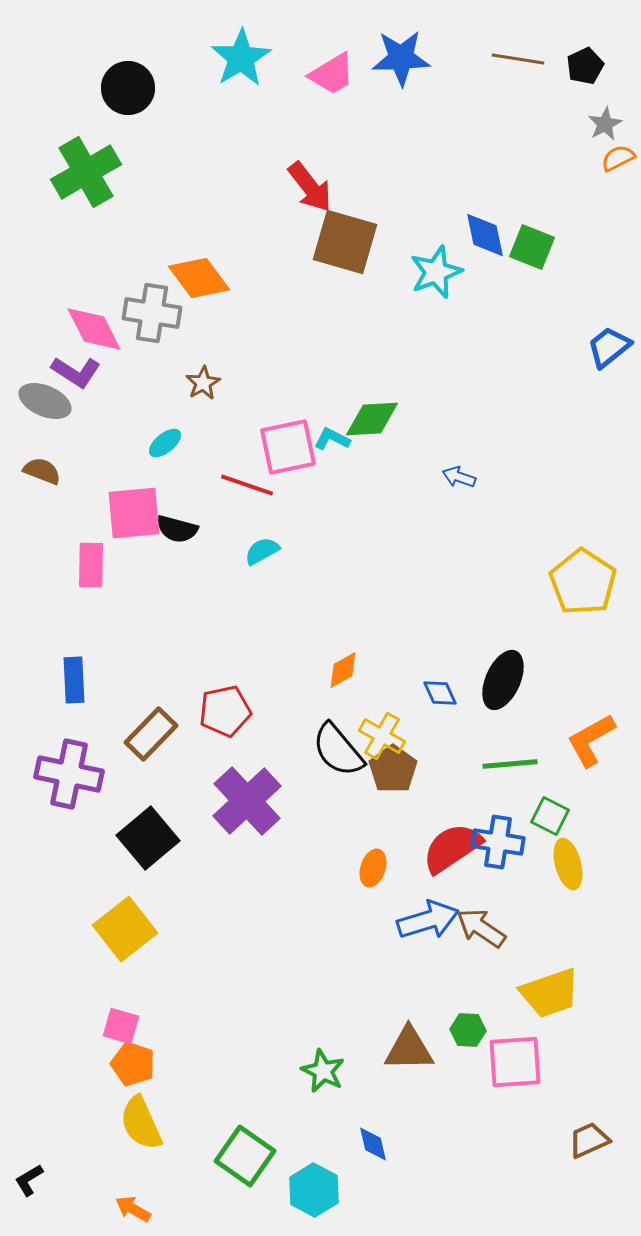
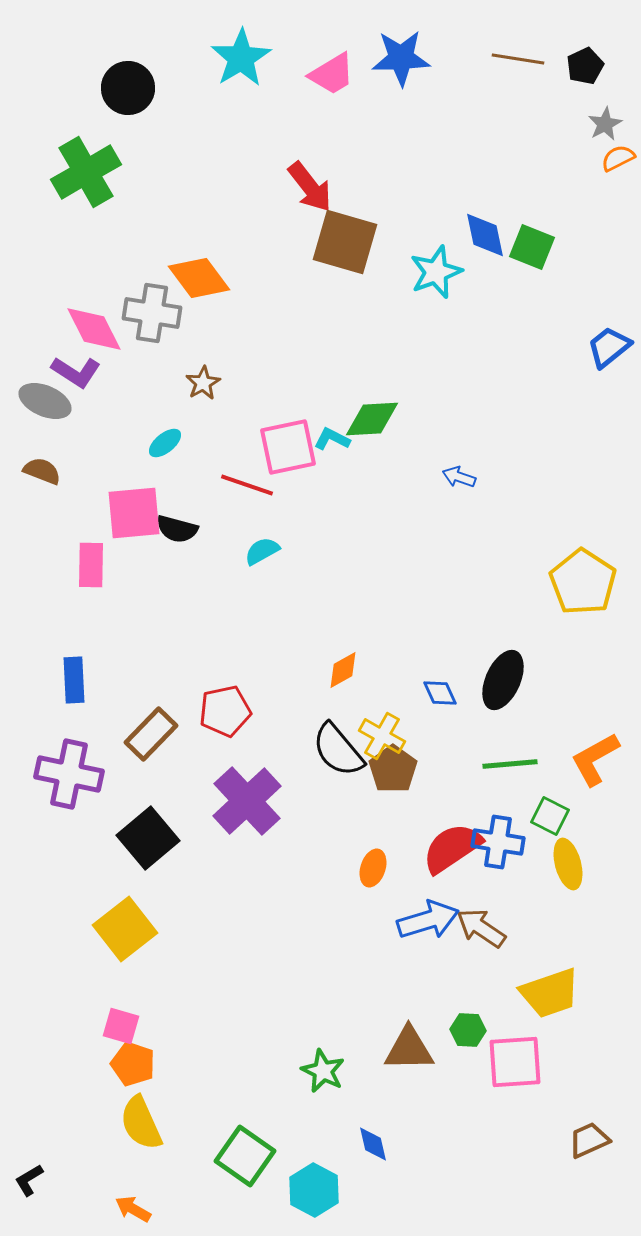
orange L-shape at (591, 740): moved 4 px right, 19 px down
